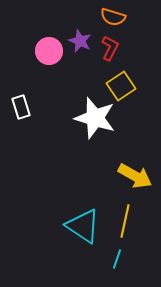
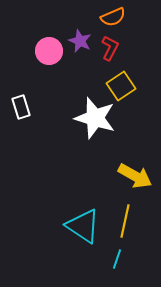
orange semicircle: rotated 40 degrees counterclockwise
